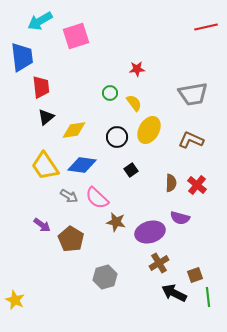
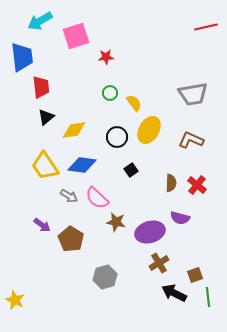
red star: moved 31 px left, 12 px up
